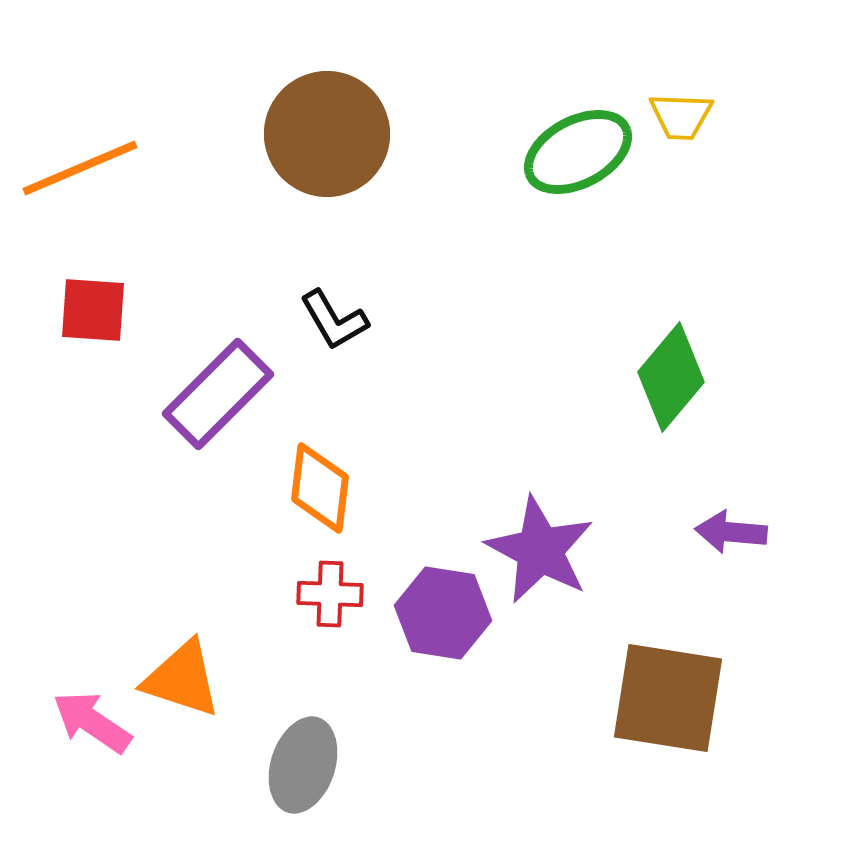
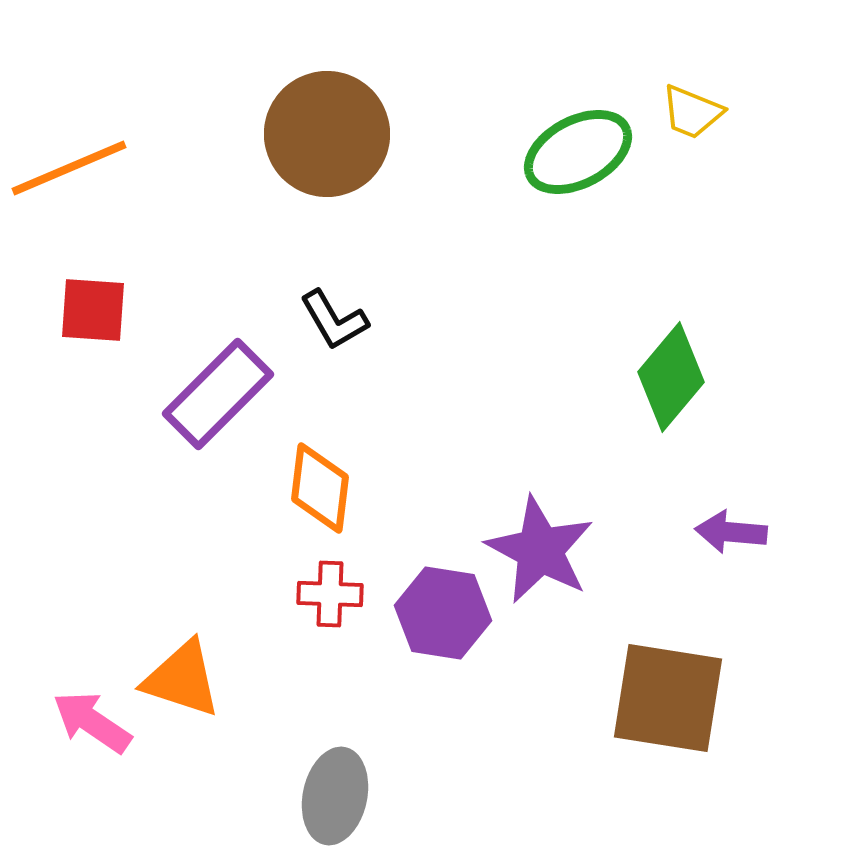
yellow trapezoid: moved 11 px right, 4 px up; rotated 20 degrees clockwise
orange line: moved 11 px left
gray ellipse: moved 32 px right, 31 px down; rotated 6 degrees counterclockwise
